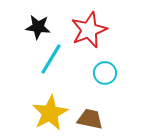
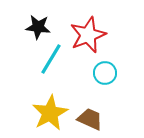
red star: moved 1 px left, 5 px down
brown trapezoid: rotated 12 degrees clockwise
